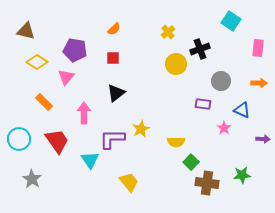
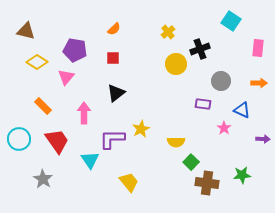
orange rectangle: moved 1 px left, 4 px down
gray star: moved 11 px right
